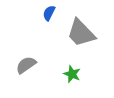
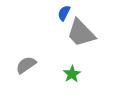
blue semicircle: moved 15 px right
green star: rotated 18 degrees clockwise
